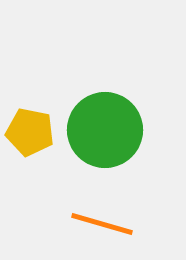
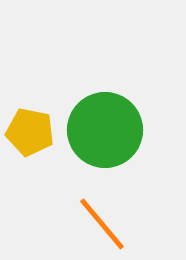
orange line: rotated 34 degrees clockwise
